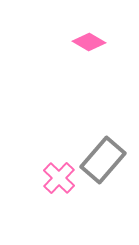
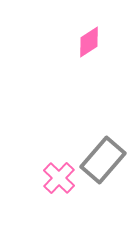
pink diamond: rotated 64 degrees counterclockwise
